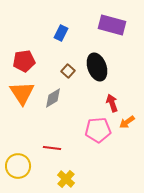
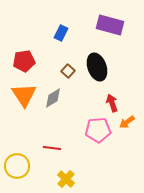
purple rectangle: moved 2 px left
orange triangle: moved 2 px right, 2 px down
yellow circle: moved 1 px left
